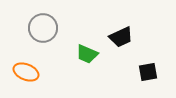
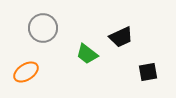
green trapezoid: rotated 15 degrees clockwise
orange ellipse: rotated 55 degrees counterclockwise
